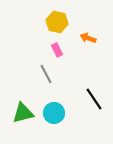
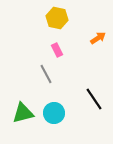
yellow hexagon: moved 4 px up
orange arrow: moved 10 px right; rotated 126 degrees clockwise
